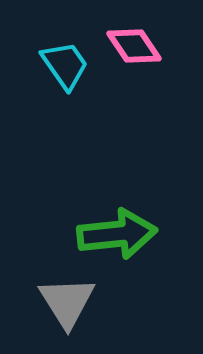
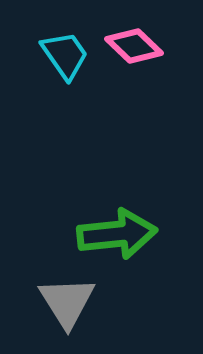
pink diamond: rotated 12 degrees counterclockwise
cyan trapezoid: moved 10 px up
